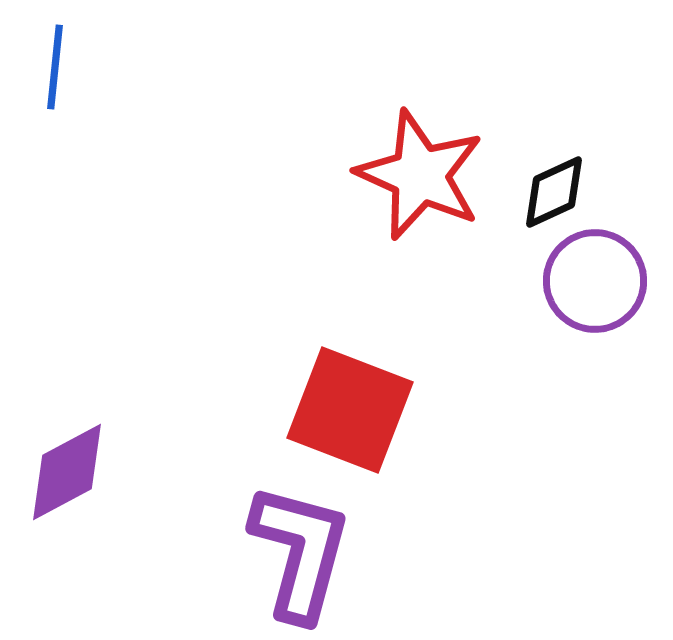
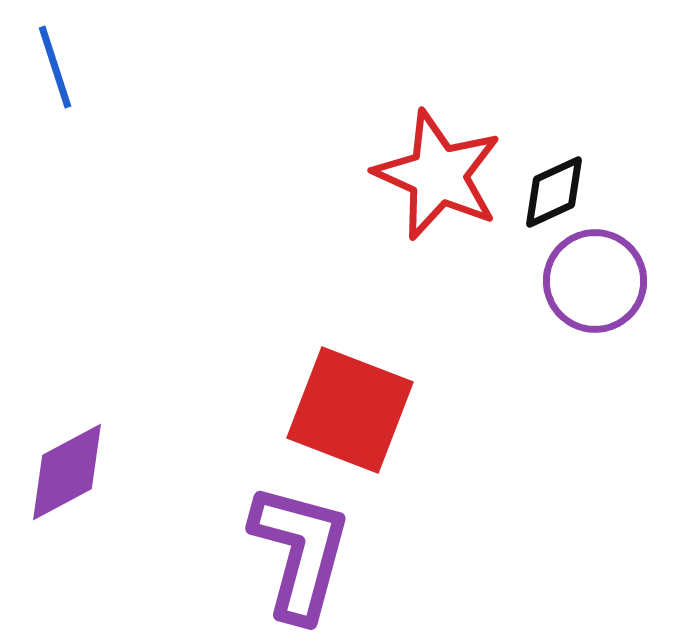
blue line: rotated 24 degrees counterclockwise
red star: moved 18 px right
